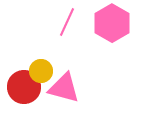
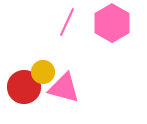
yellow circle: moved 2 px right, 1 px down
